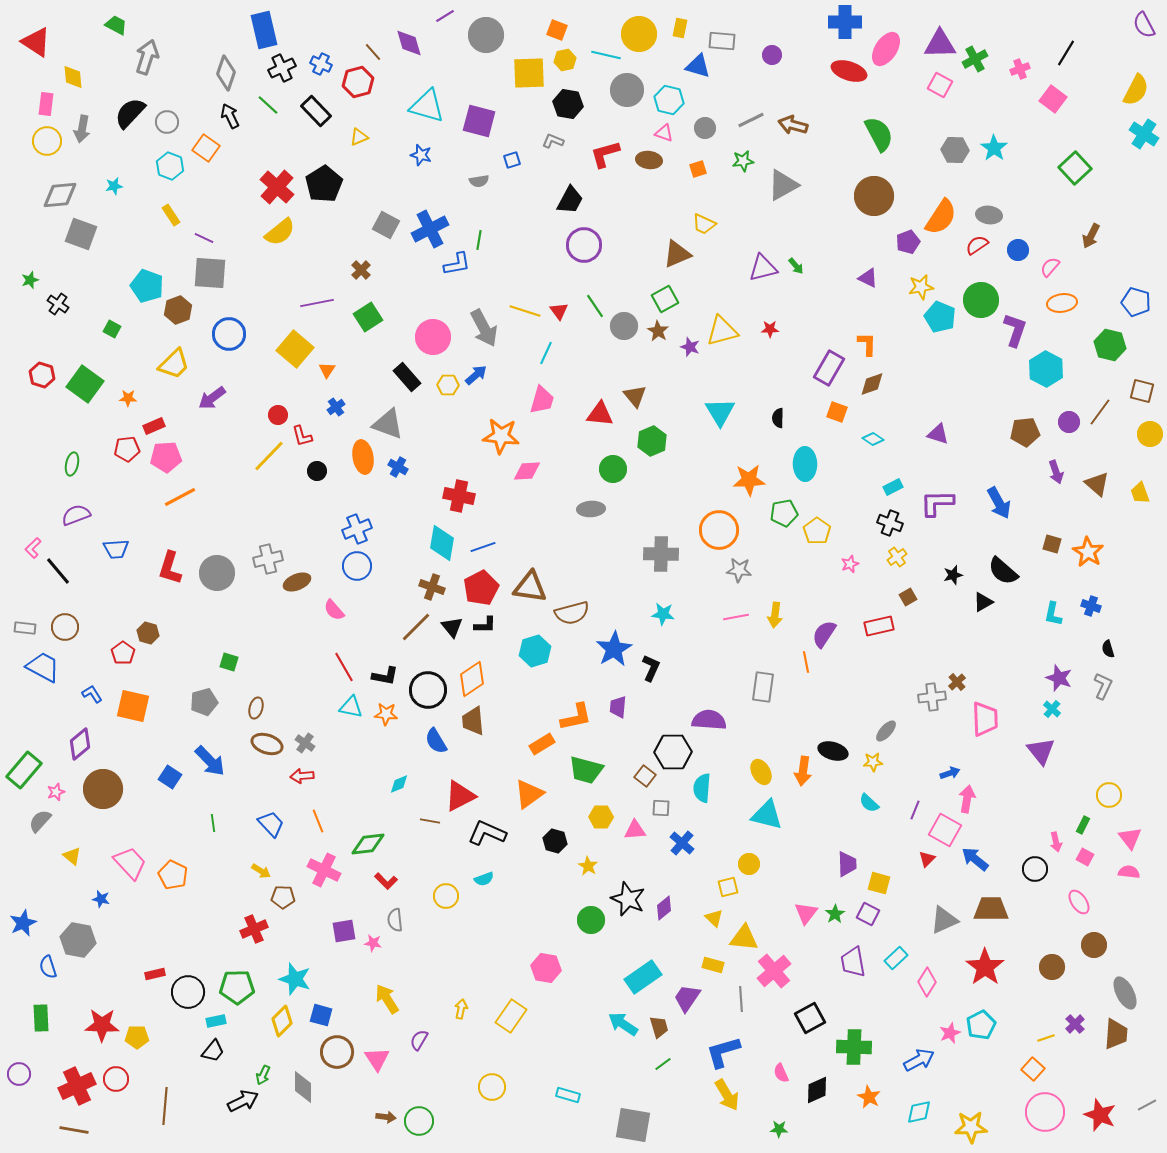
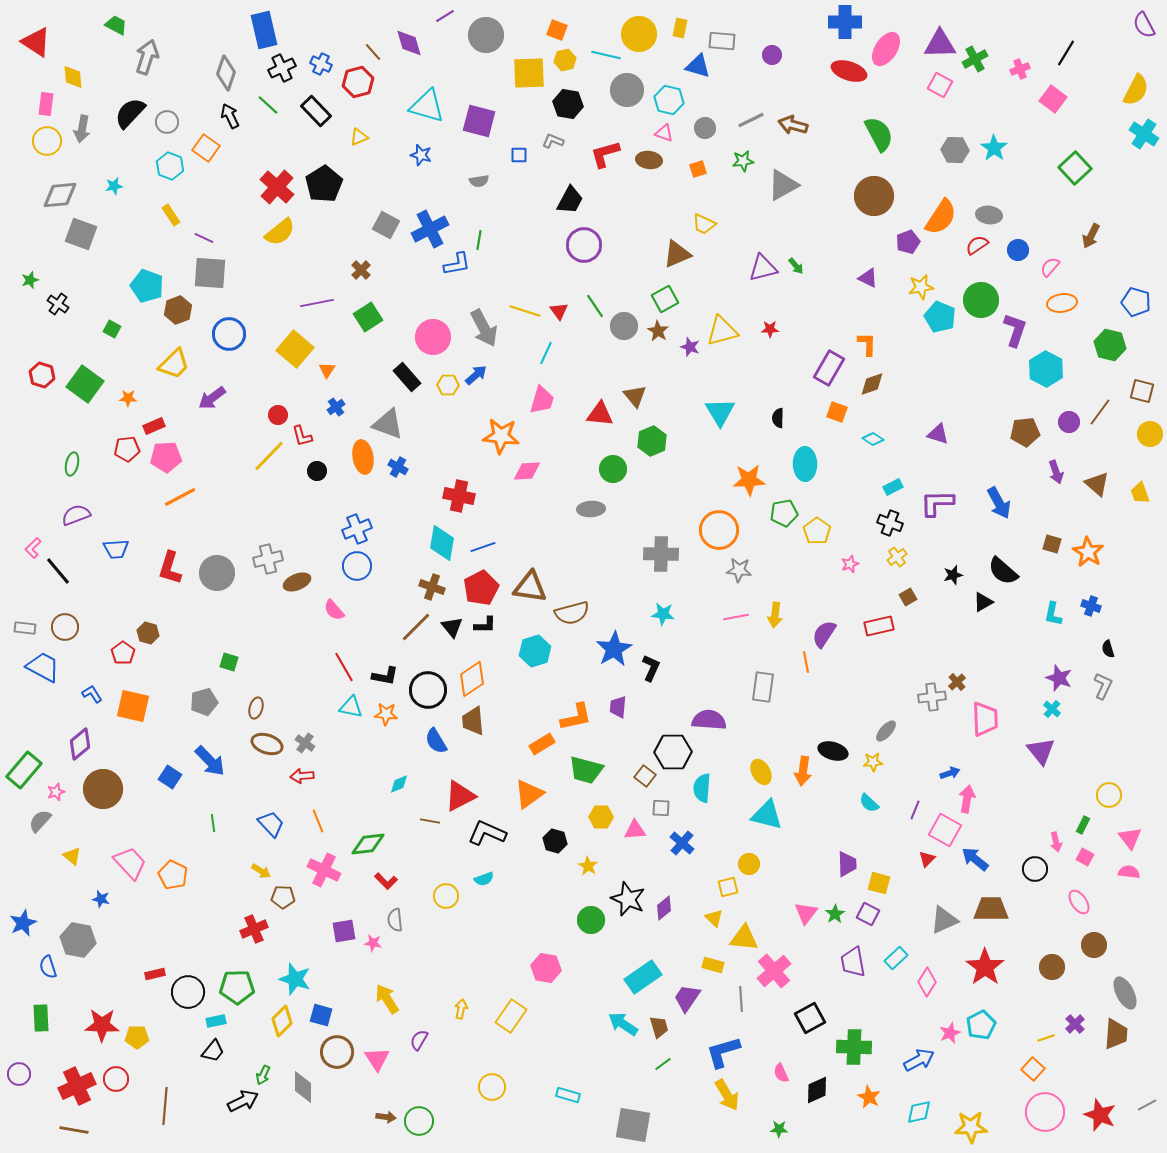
blue square at (512, 160): moved 7 px right, 5 px up; rotated 18 degrees clockwise
